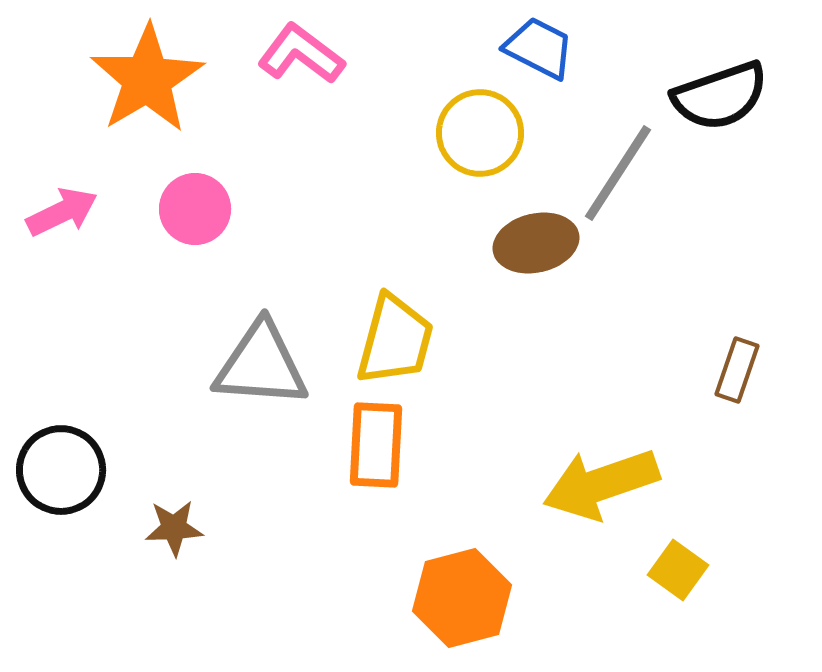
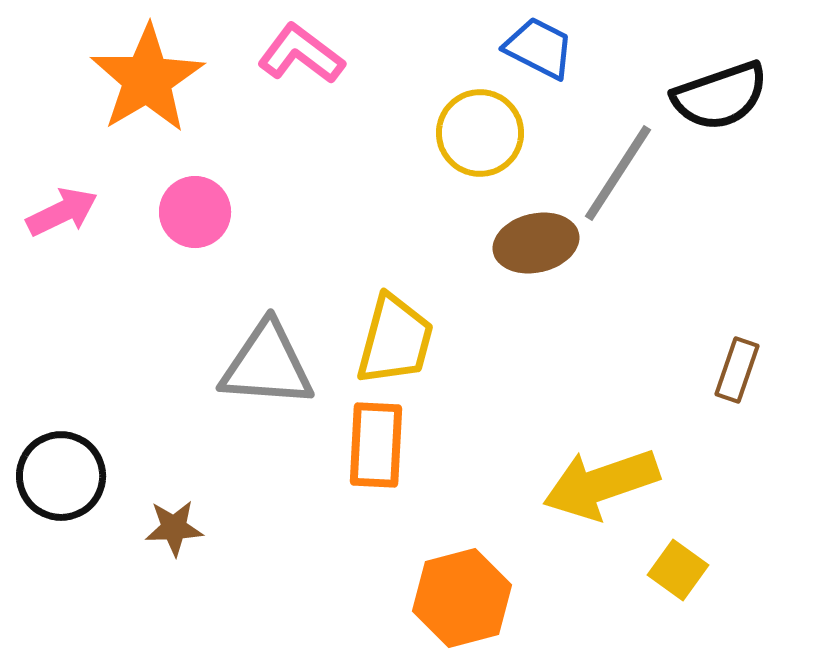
pink circle: moved 3 px down
gray triangle: moved 6 px right
black circle: moved 6 px down
